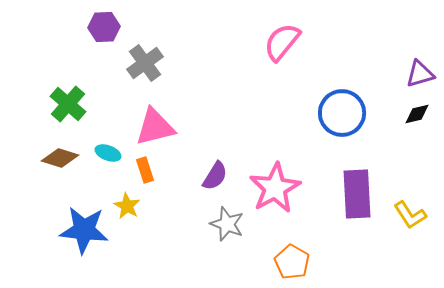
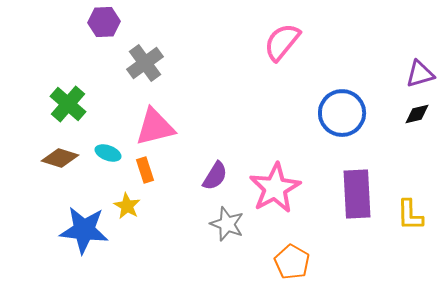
purple hexagon: moved 5 px up
yellow L-shape: rotated 32 degrees clockwise
